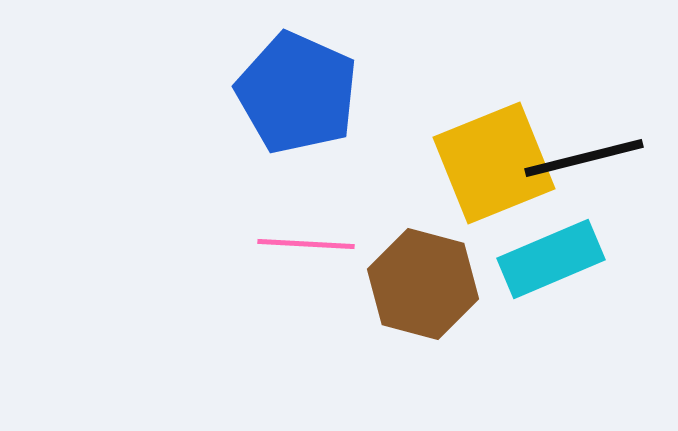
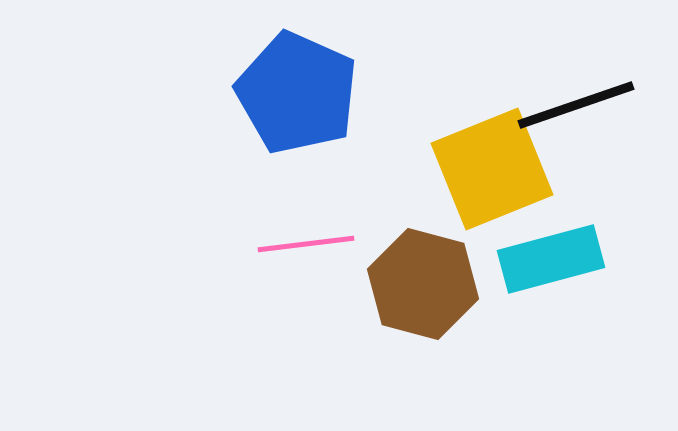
black line: moved 8 px left, 53 px up; rotated 5 degrees counterclockwise
yellow square: moved 2 px left, 6 px down
pink line: rotated 10 degrees counterclockwise
cyan rectangle: rotated 8 degrees clockwise
